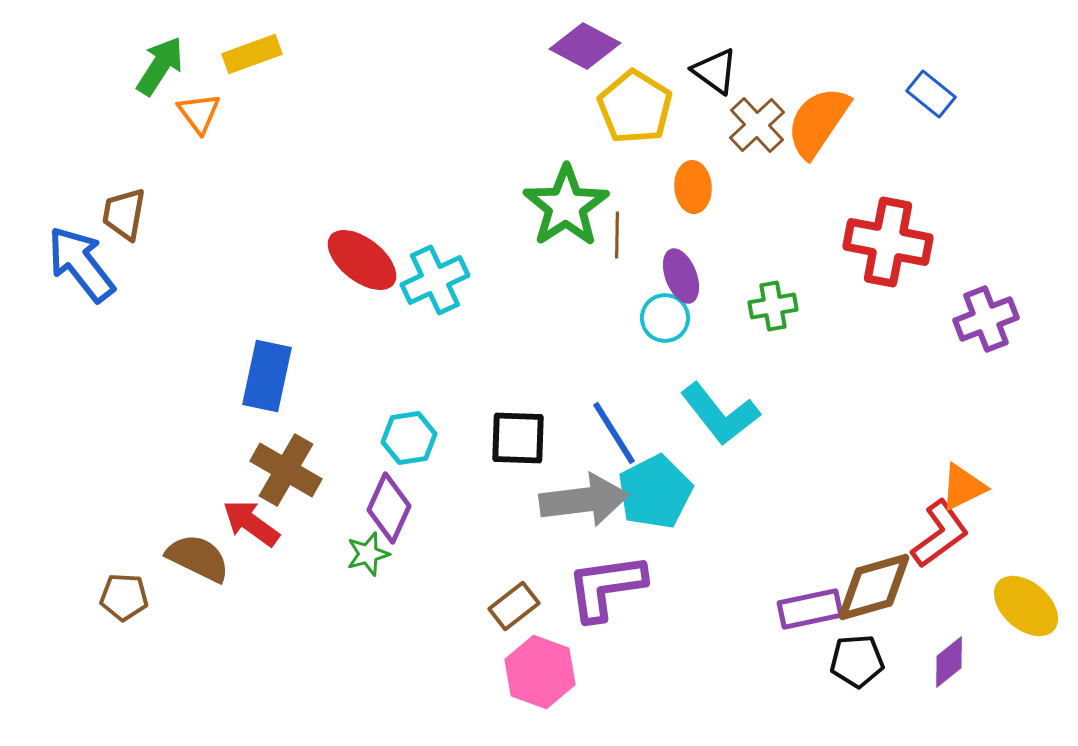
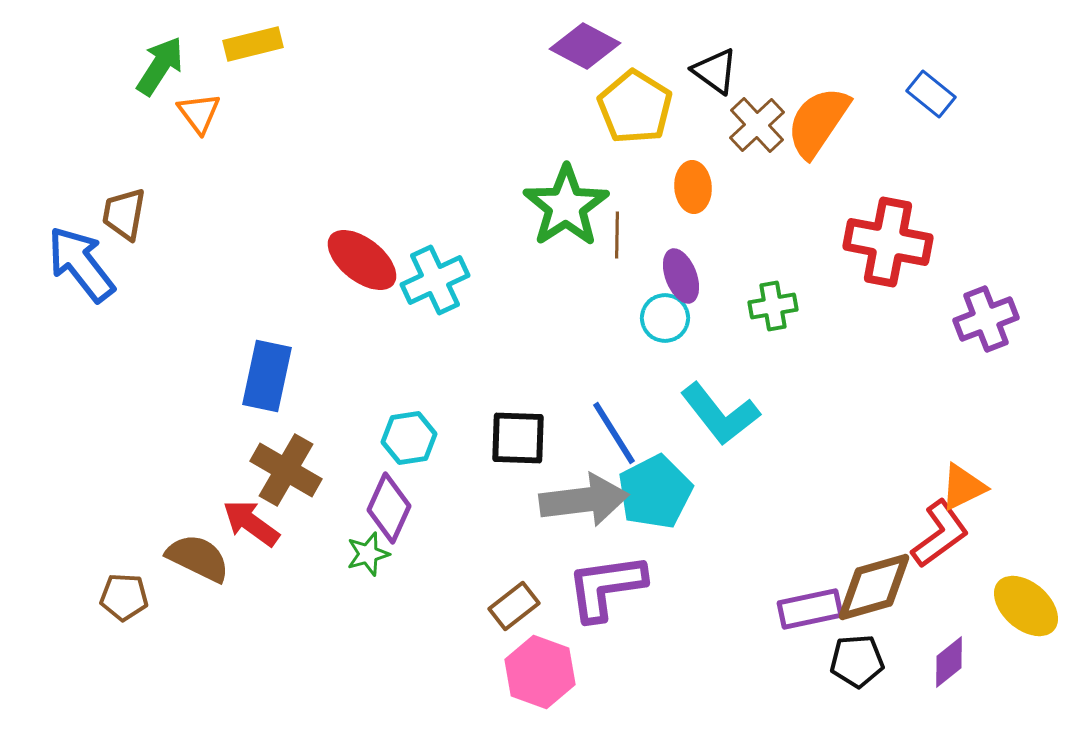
yellow rectangle at (252, 54): moved 1 px right, 10 px up; rotated 6 degrees clockwise
